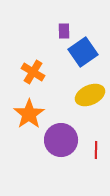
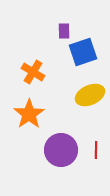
blue square: rotated 16 degrees clockwise
purple circle: moved 10 px down
